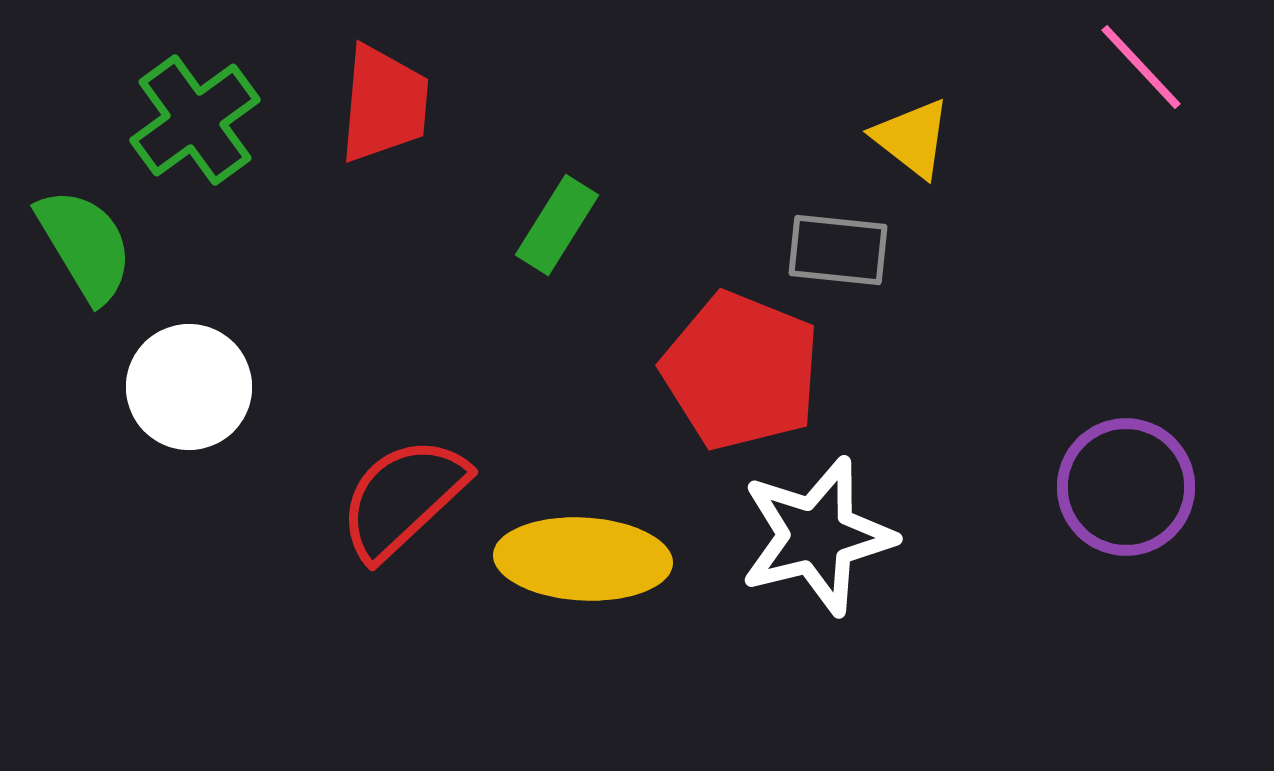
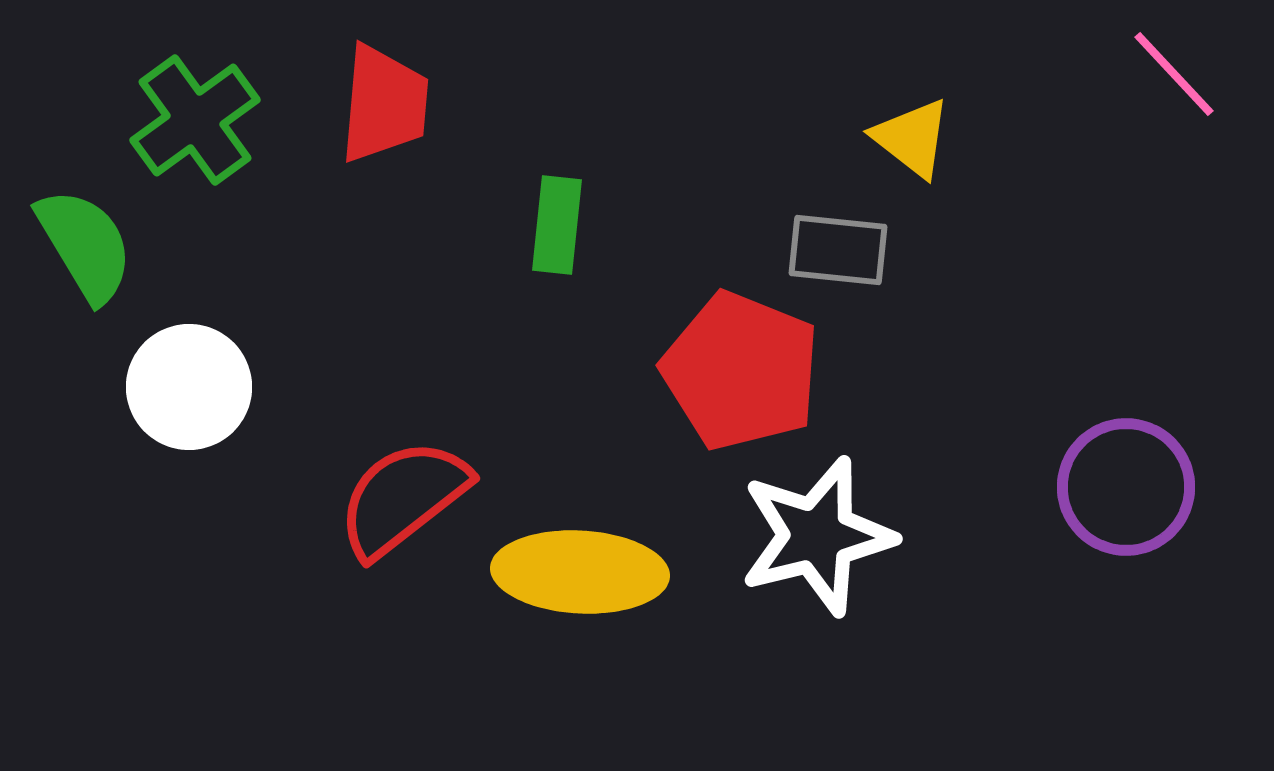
pink line: moved 33 px right, 7 px down
green rectangle: rotated 26 degrees counterclockwise
red semicircle: rotated 5 degrees clockwise
yellow ellipse: moved 3 px left, 13 px down
